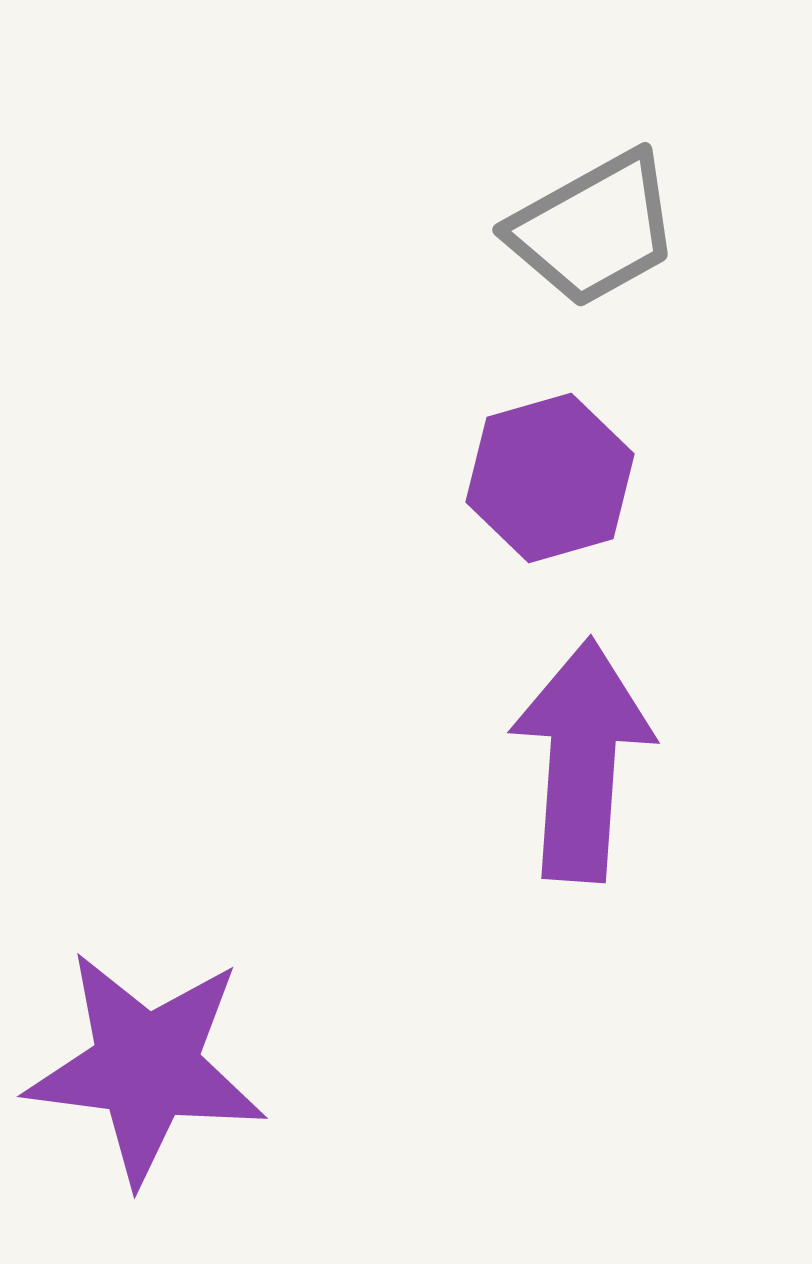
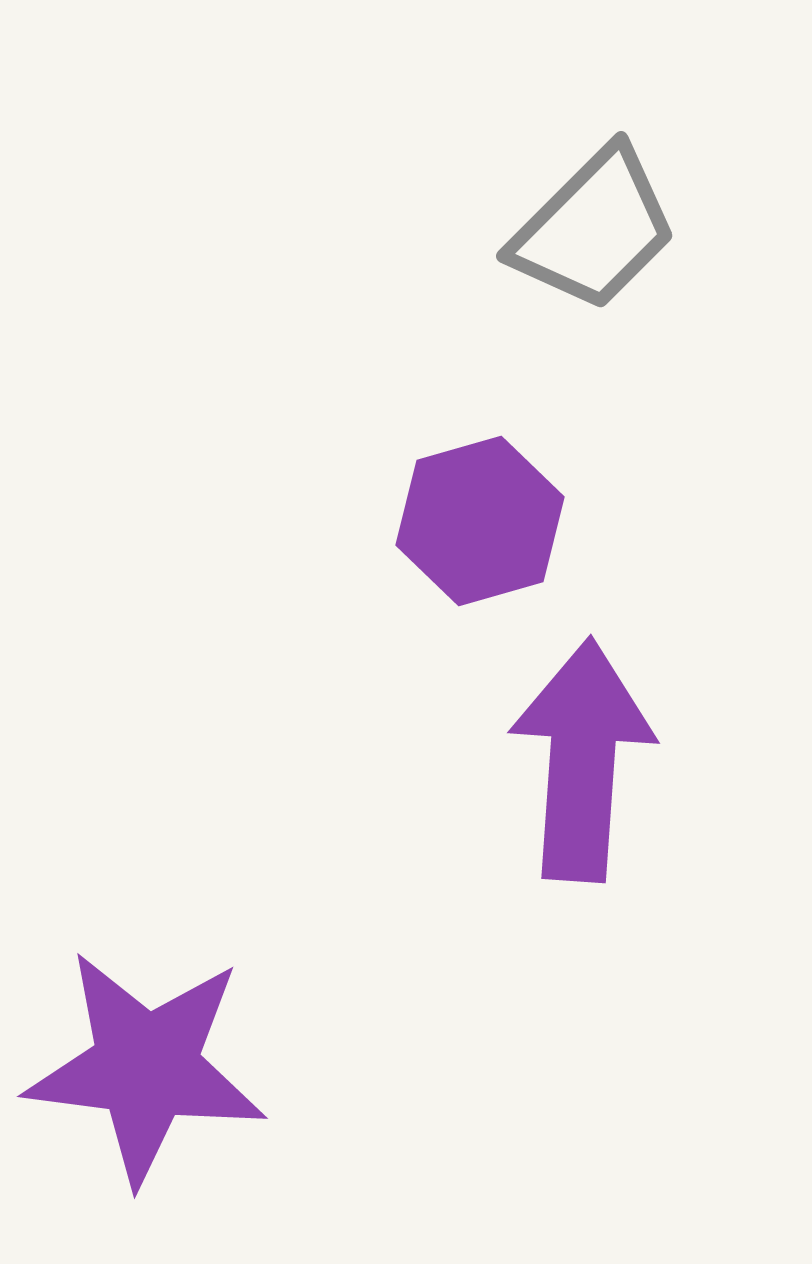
gray trapezoid: rotated 16 degrees counterclockwise
purple hexagon: moved 70 px left, 43 px down
